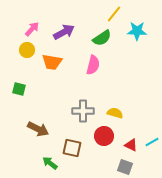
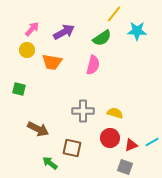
red circle: moved 6 px right, 2 px down
red triangle: rotated 48 degrees counterclockwise
